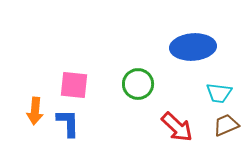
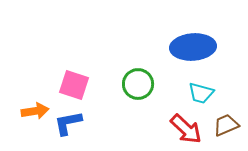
pink square: rotated 12 degrees clockwise
cyan trapezoid: moved 18 px left; rotated 8 degrees clockwise
orange arrow: rotated 104 degrees counterclockwise
blue L-shape: rotated 100 degrees counterclockwise
red arrow: moved 9 px right, 2 px down
